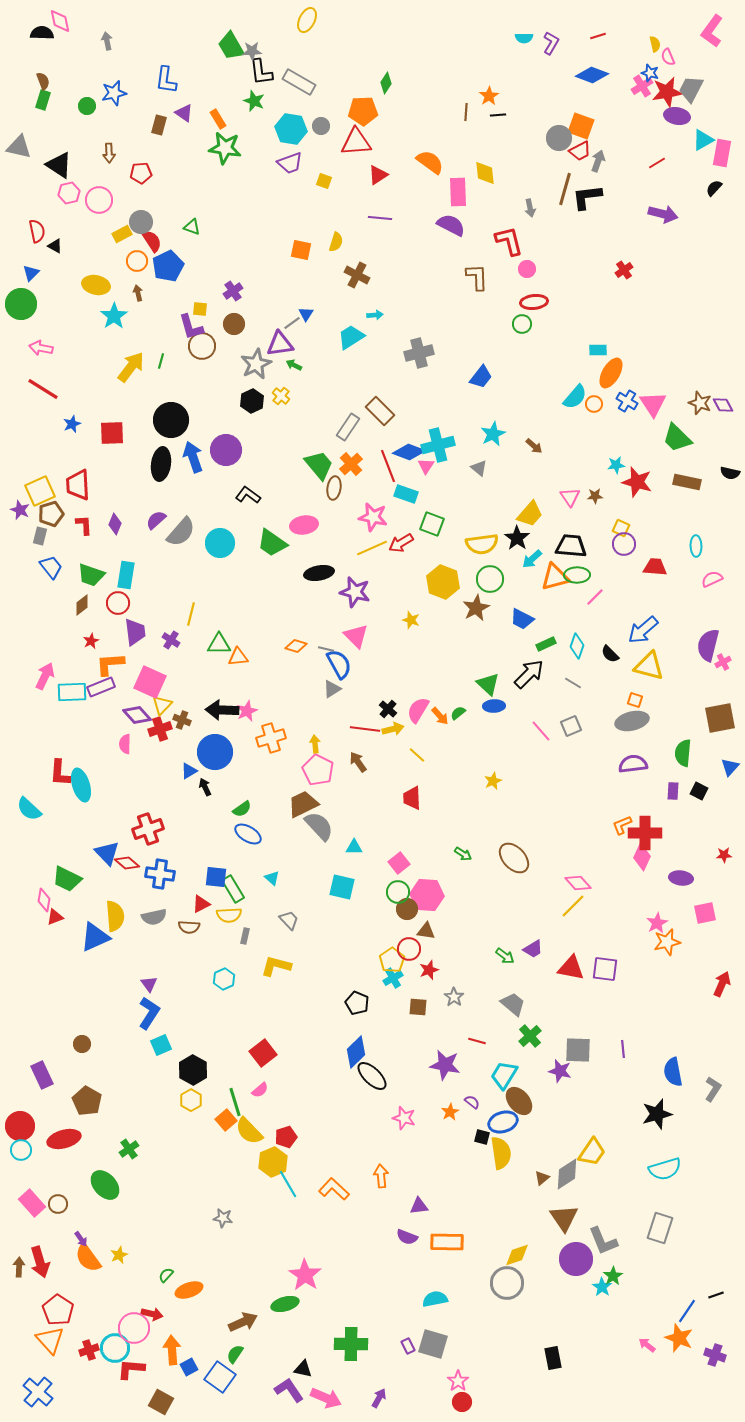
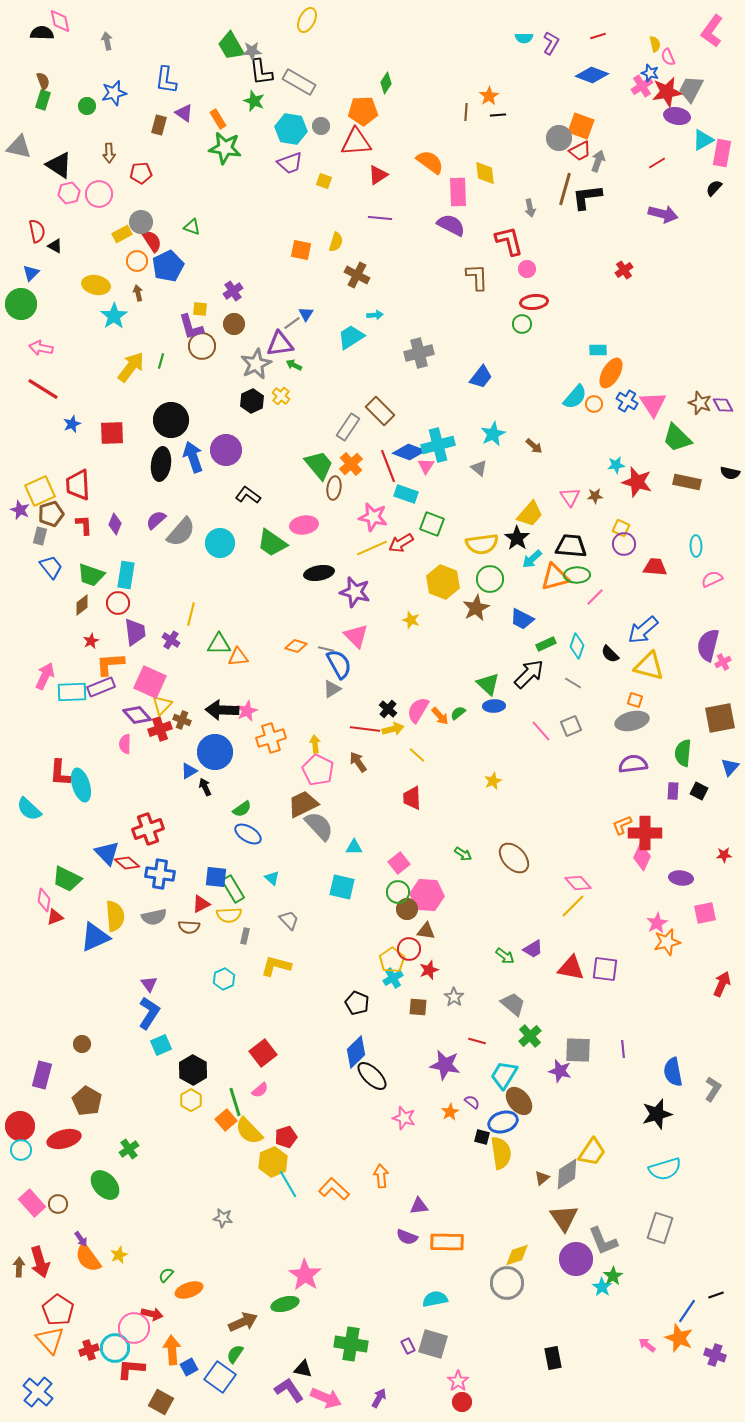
pink circle at (99, 200): moved 6 px up
purple rectangle at (42, 1075): rotated 40 degrees clockwise
green cross at (351, 1344): rotated 8 degrees clockwise
